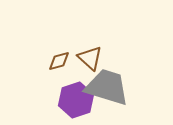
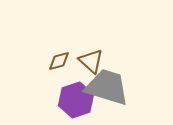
brown triangle: moved 1 px right, 3 px down
